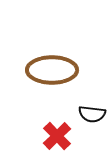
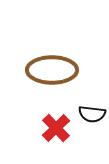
red cross: moved 1 px left, 8 px up
